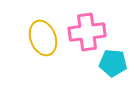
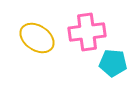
yellow ellipse: moved 6 px left; rotated 36 degrees counterclockwise
